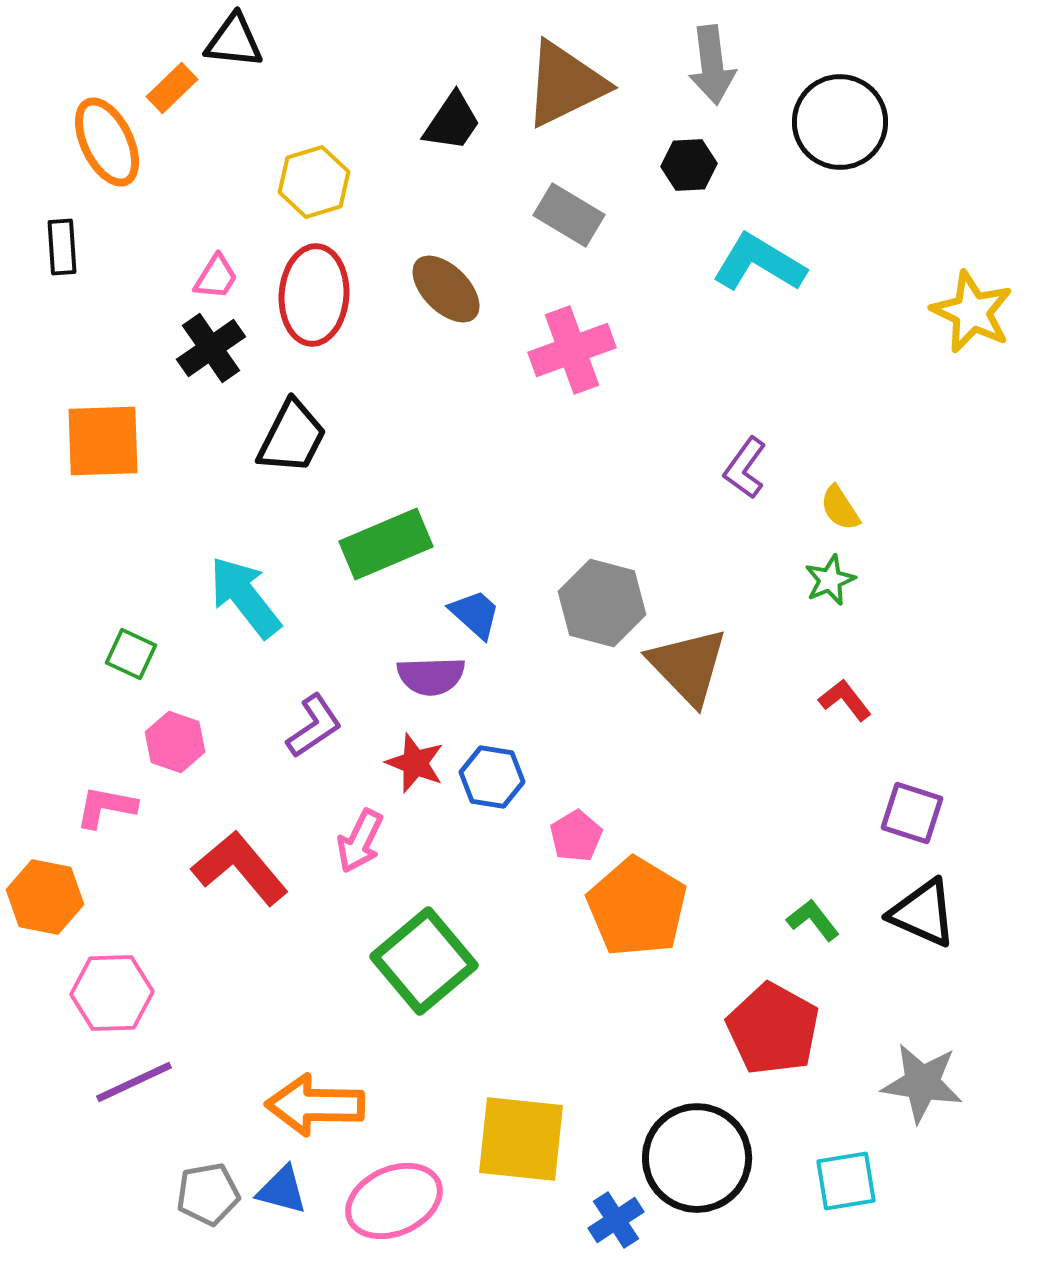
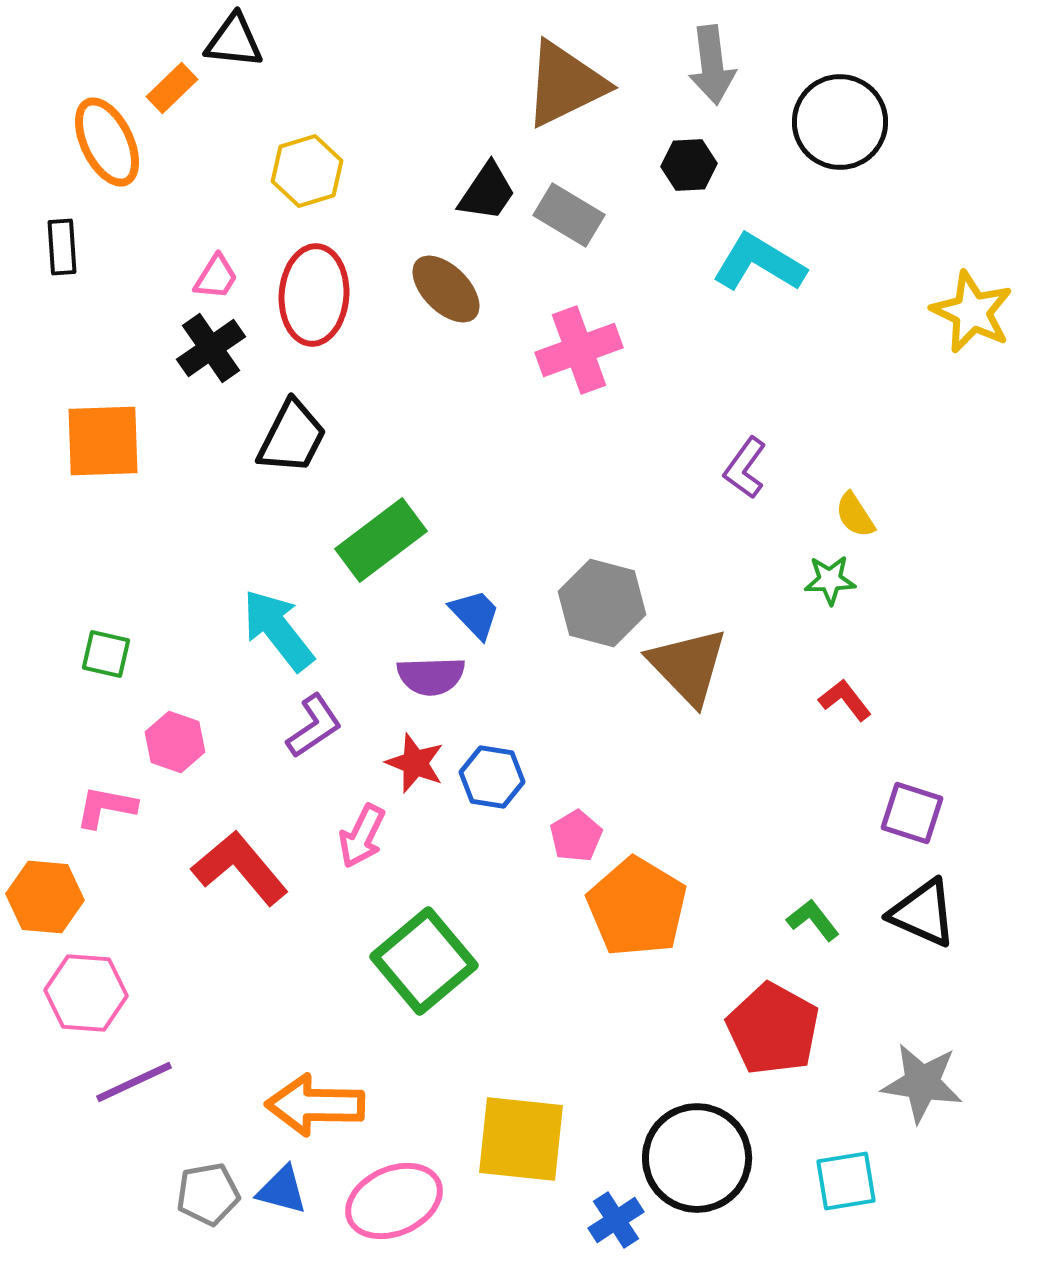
black trapezoid at (452, 122): moved 35 px right, 70 px down
yellow hexagon at (314, 182): moved 7 px left, 11 px up
pink cross at (572, 350): moved 7 px right
yellow semicircle at (840, 508): moved 15 px right, 7 px down
green rectangle at (386, 544): moved 5 px left, 4 px up; rotated 14 degrees counterclockwise
green star at (830, 580): rotated 21 degrees clockwise
cyan arrow at (245, 597): moved 33 px right, 33 px down
blue trapezoid at (475, 614): rotated 4 degrees clockwise
green square at (131, 654): moved 25 px left; rotated 12 degrees counterclockwise
pink arrow at (360, 841): moved 2 px right, 5 px up
orange hexagon at (45, 897): rotated 6 degrees counterclockwise
pink hexagon at (112, 993): moved 26 px left; rotated 6 degrees clockwise
